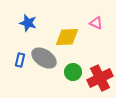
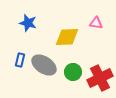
pink triangle: rotated 16 degrees counterclockwise
gray ellipse: moved 7 px down
